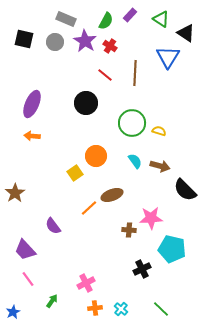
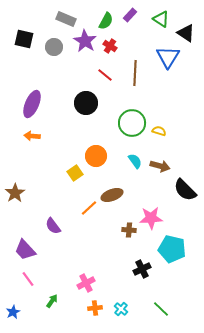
gray circle: moved 1 px left, 5 px down
